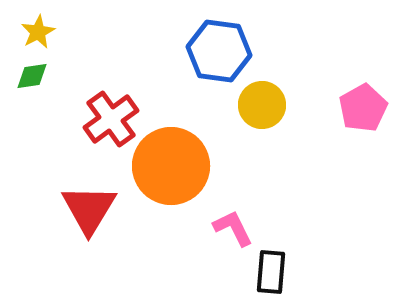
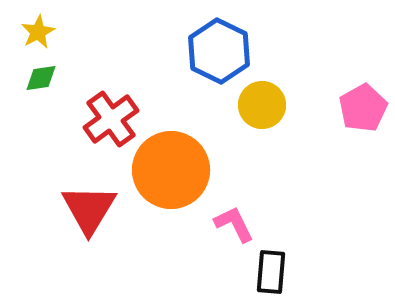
blue hexagon: rotated 18 degrees clockwise
green diamond: moved 9 px right, 2 px down
orange circle: moved 4 px down
pink L-shape: moved 1 px right, 4 px up
